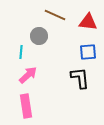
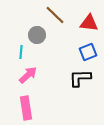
brown line: rotated 20 degrees clockwise
red triangle: moved 1 px right, 1 px down
gray circle: moved 2 px left, 1 px up
blue square: rotated 18 degrees counterclockwise
black L-shape: rotated 85 degrees counterclockwise
pink rectangle: moved 2 px down
